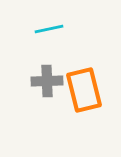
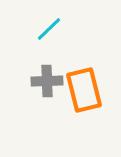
cyan line: rotated 32 degrees counterclockwise
